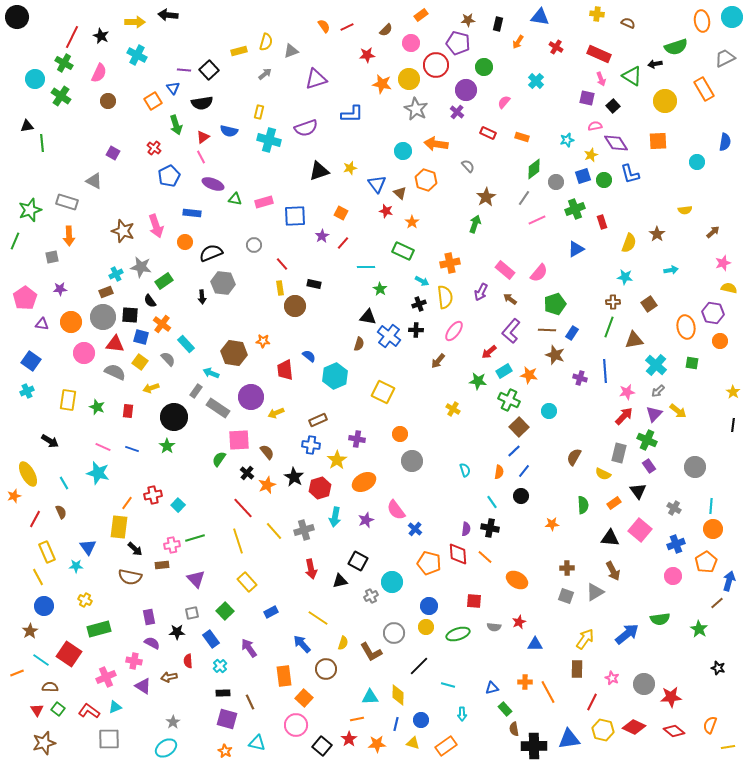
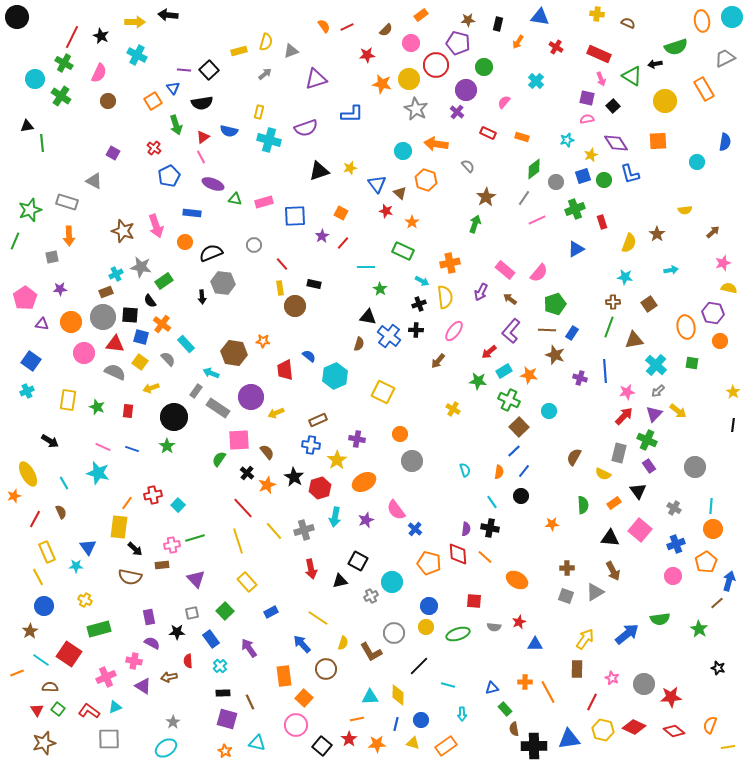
pink semicircle at (595, 126): moved 8 px left, 7 px up
